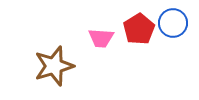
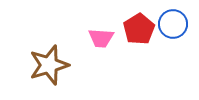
blue circle: moved 1 px down
brown star: moved 5 px left, 1 px up
